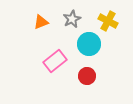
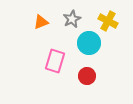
cyan circle: moved 1 px up
pink rectangle: rotated 35 degrees counterclockwise
